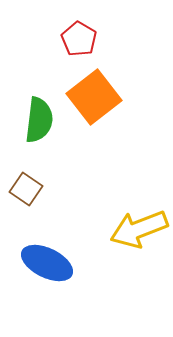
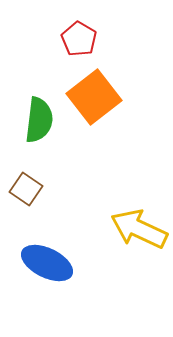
yellow arrow: rotated 46 degrees clockwise
